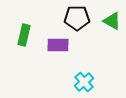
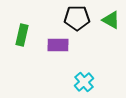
green triangle: moved 1 px left, 1 px up
green rectangle: moved 2 px left
